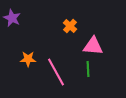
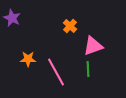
pink triangle: rotated 25 degrees counterclockwise
